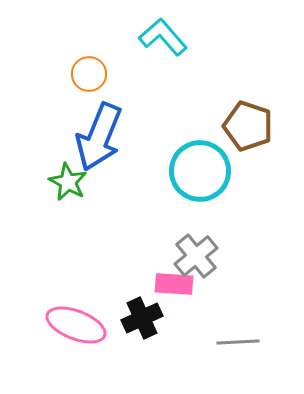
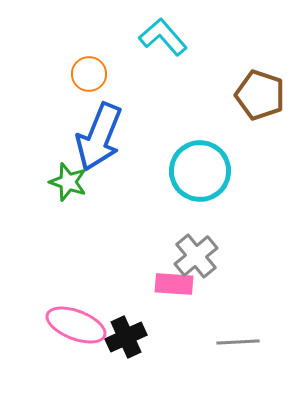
brown pentagon: moved 12 px right, 31 px up
green star: rotated 9 degrees counterclockwise
black cross: moved 16 px left, 19 px down
